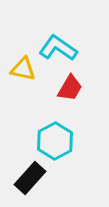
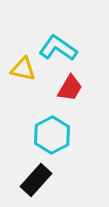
cyan hexagon: moved 3 px left, 6 px up
black rectangle: moved 6 px right, 2 px down
